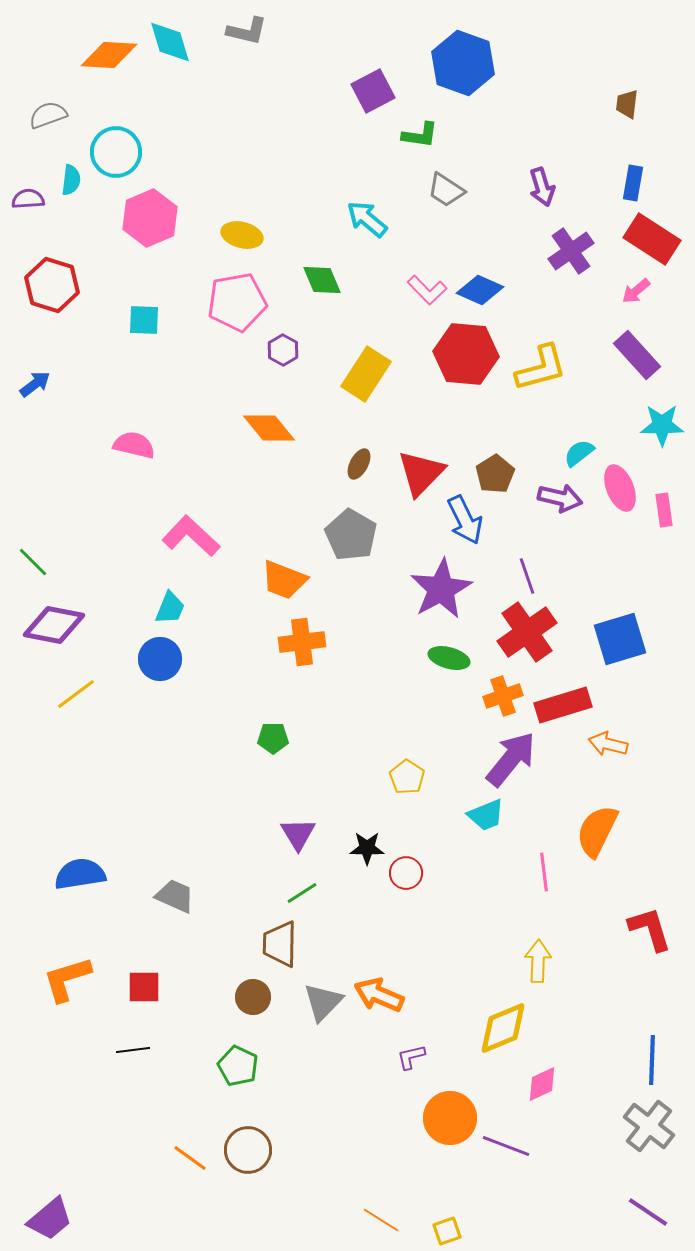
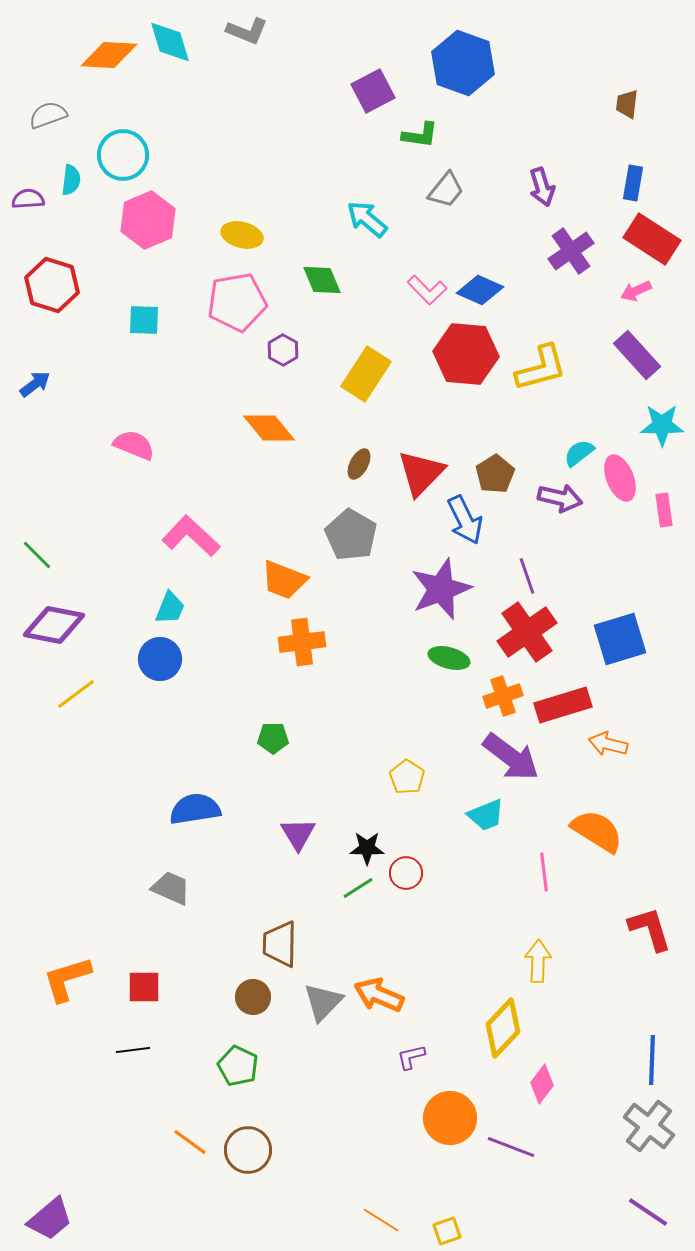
gray L-shape at (247, 31): rotated 9 degrees clockwise
cyan circle at (116, 152): moved 7 px right, 3 px down
gray trapezoid at (446, 190): rotated 84 degrees counterclockwise
pink hexagon at (150, 218): moved 2 px left, 2 px down
pink arrow at (636, 291): rotated 16 degrees clockwise
pink semicircle at (134, 445): rotated 9 degrees clockwise
pink ellipse at (620, 488): moved 10 px up
green line at (33, 562): moved 4 px right, 7 px up
purple star at (441, 589): rotated 8 degrees clockwise
purple arrow at (511, 759): moved 2 px up; rotated 88 degrees clockwise
orange semicircle at (597, 831): rotated 96 degrees clockwise
blue semicircle at (80, 874): moved 115 px right, 65 px up
green line at (302, 893): moved 56 px right, 5 px up
gray trapezoid at (175, 896): moved 4 px left, 8 px up
yellow diamond at (503, 1028): rotated 24 degrees counterclockwise
pink diamond at (542, 1084): rotated 27 degrees counterclockwise
purple line at (506, 1146): moved 5 px right, 1 px down
orange line at (190, 1158): moved 16 px up
